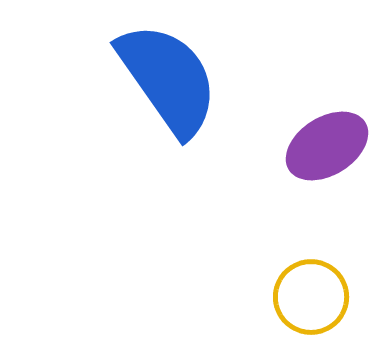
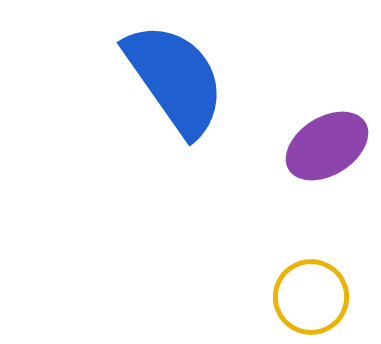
blue semicircle: moved 7 px right
